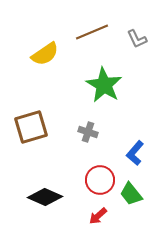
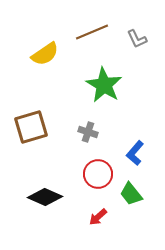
red circle: moved 2 px left, 6 px up
red arrow: moved 1 px down
